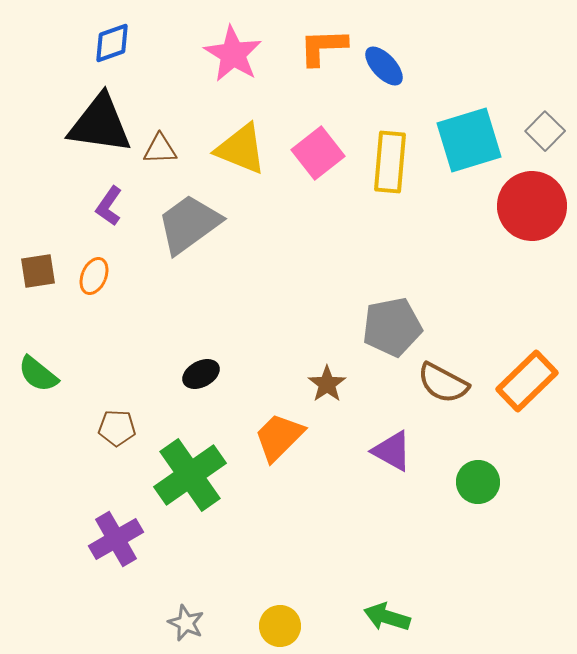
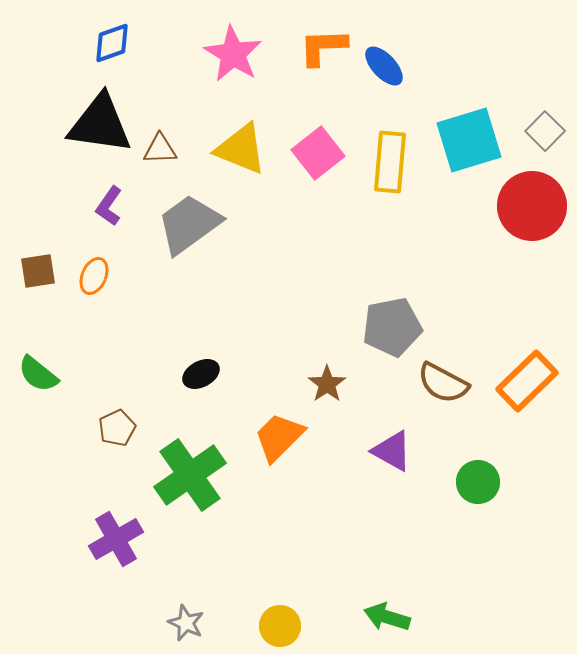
brown pentagon: rotated 27 degrees counterclockwise
